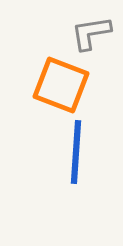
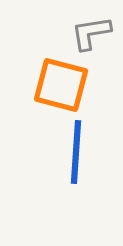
orange square: rotated 6 degrees counterclockwise
